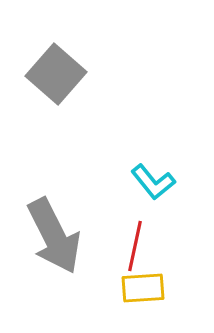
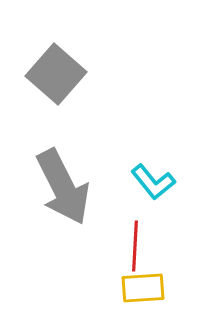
gray arrow: moved 9 px right, 49 px up
red line: rotated 9 degrees counterclockwise
